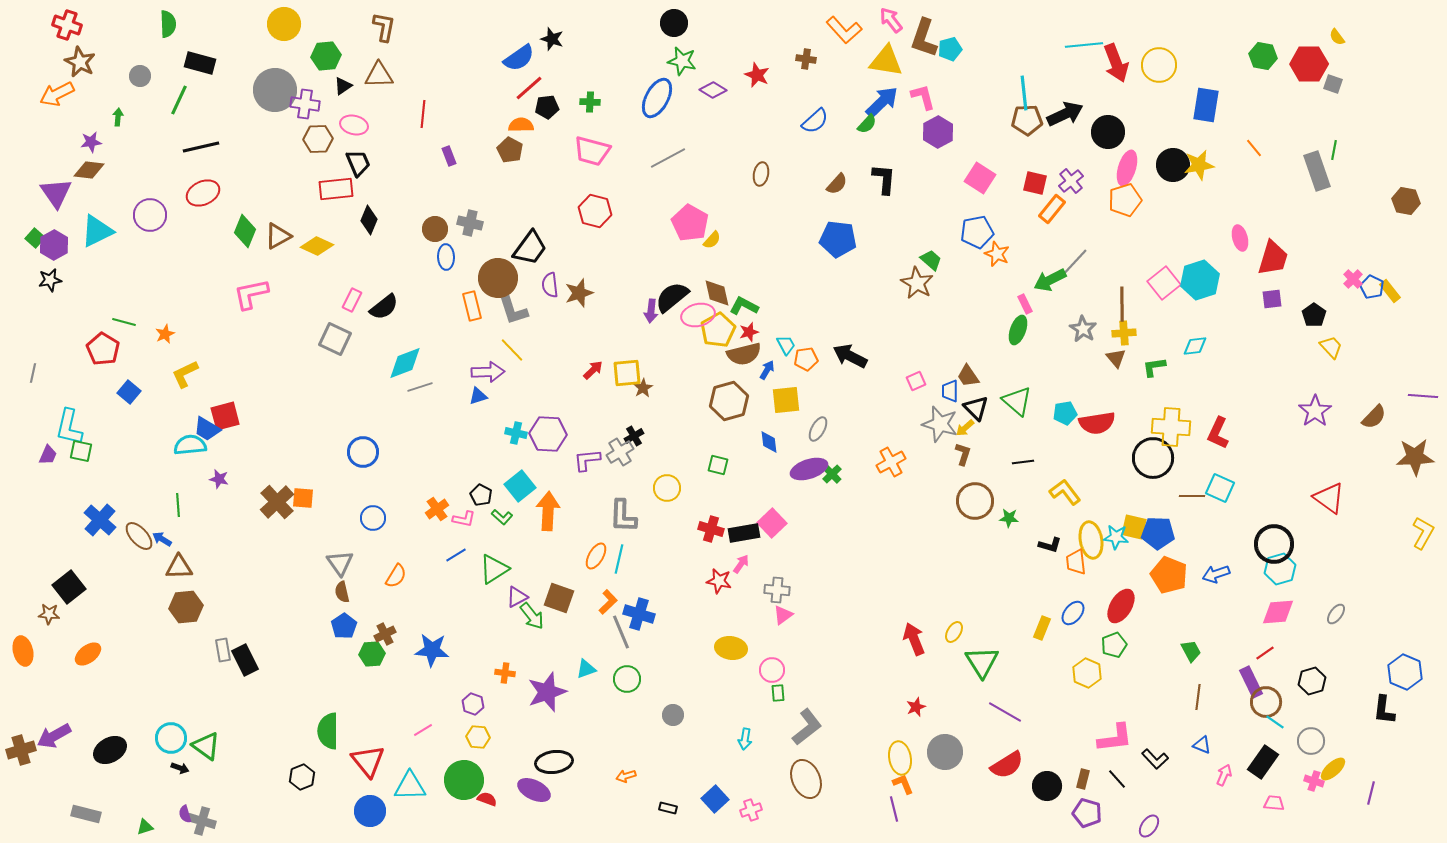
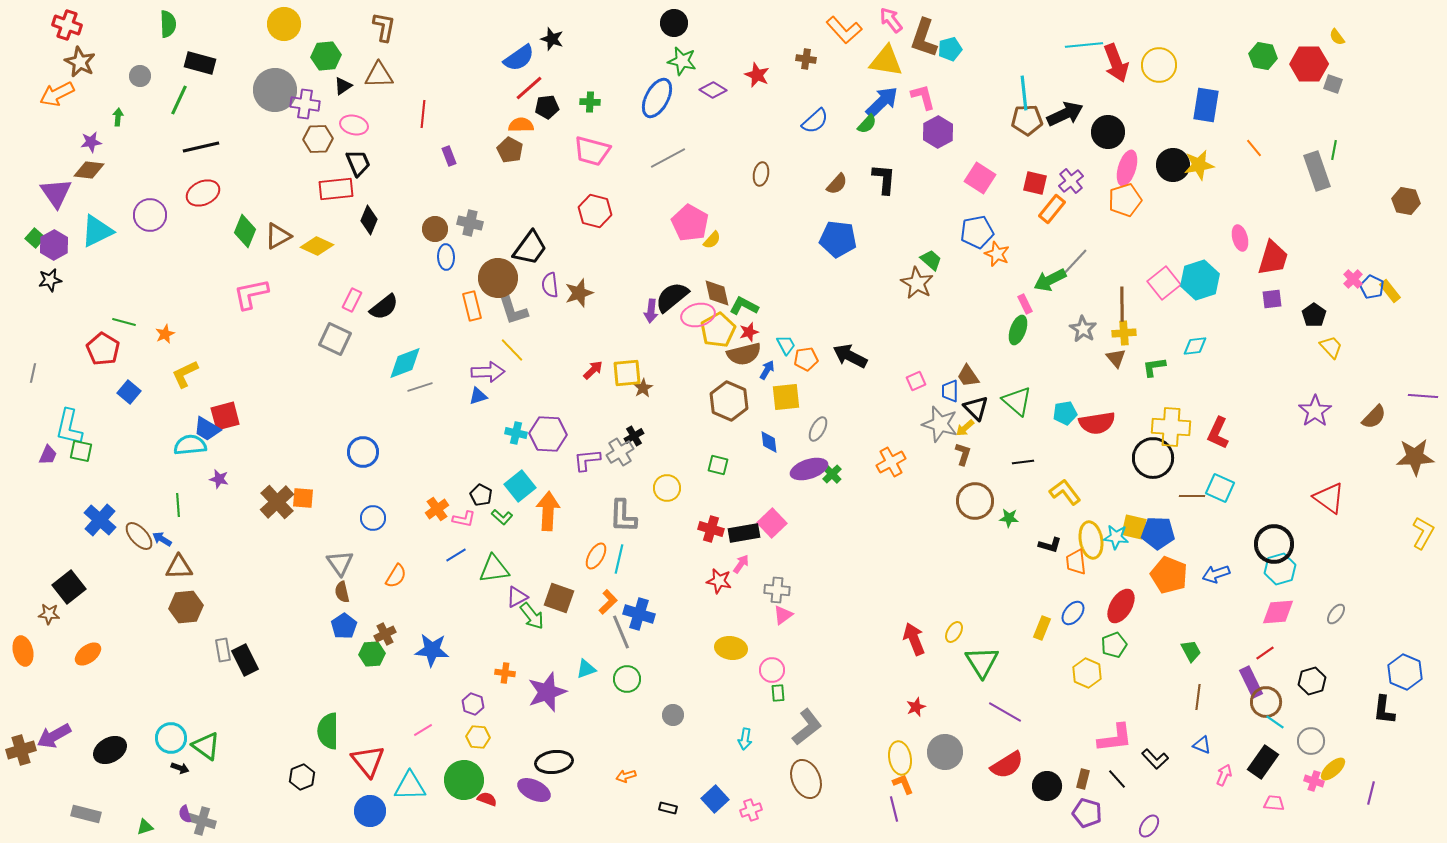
yellow square at (786, 400): moved 3 px up
brown hexagon at (729, 401): rotated 21 degrees counterclockwise
green triangle at (494, 569): rotated 24 degrees clockwise
